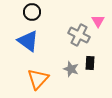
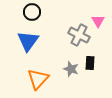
blue triangle: rotated 30 degrees clockwise
